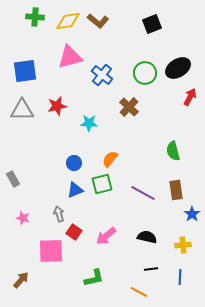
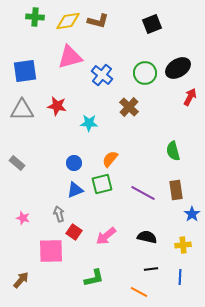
brown L-shape: rotated 25 degrees counterclockwise
red star: rotated 24 degrees clockwise
gray rectangle: moved 4 px right, 16 px up; rotated 21 degrees counterclockwise
